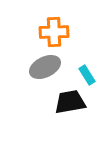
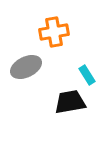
orange cross: rotated 8 degrees counterclockwise
gray ellipse: moved 19 px left
